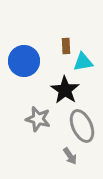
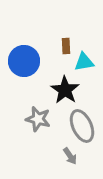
cyan triangle: moved 1 px right
